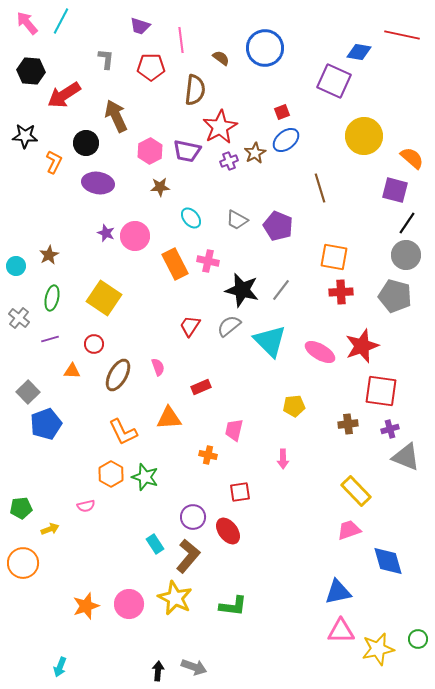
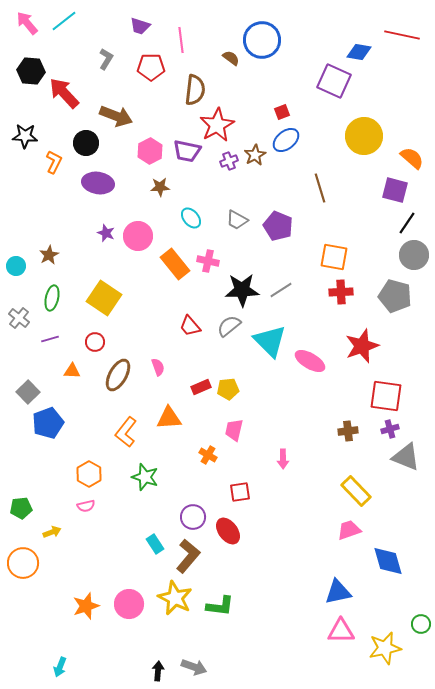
cyan line at (61, 21): moved 3 px right; rotated 24 degrees clockwise
blue circle at (265, 48): moved 3 px left, 8 px up
brown semicircle at (221, 58): moved 10 px right
gray L-shape at (106, 59): rotated 25 degrees clockwise
red arrow at (64, 95): moved 2 px up; rotated 80 degrees clockwise
brown arrow at (116, 116): rotated 136 degrees clockwise
red star at (220, 127): moved 3 px left, 2 px up
brown star at (255, 153): moved 2 px down
pink circle at (135, 236): moved 3 px right
gray circle at (406, 255): moved 8 px right
orange rectangle at (175, 264): rotated 12 degrees counterclockwise
black star at (242, 290): rotated 16 degrees counterclockwise
gray line at (281, 290): rotated 20 degrees clockwise
red trapezoid at (190, 326): rotated 75 degrees counterclockwise
red circle at (94, 344): moved 1 px right, 2 px up
pink ellipse at (320, 352): moved 10 px left, 9 px down
red square at (381, 391): moved 5 px right, 5 px down
yellow pentagon at (294, 406): moved 66 px left, 17 px up
blue pentagon at (46, 424): moved 2 px right, 1 px up
brown cross at (348, 424): moved 7 px down
orange L-shape at (123, 432): moved 3 px right; rotated 64 degrees clockwise
orange cross at (208, 455): rotated 18 degrees clockwise
orange hexagon at (111, 474): moved 22 px left
yellow arrow at (50, 529): moved 2 px right, 3 px down
green L-shape at (233, 606): moved 13 px left
green circle at (418, 639): moved 3 px right, 15 px up
yellow star at (378, 649): moved 7 px right, 1 px up
